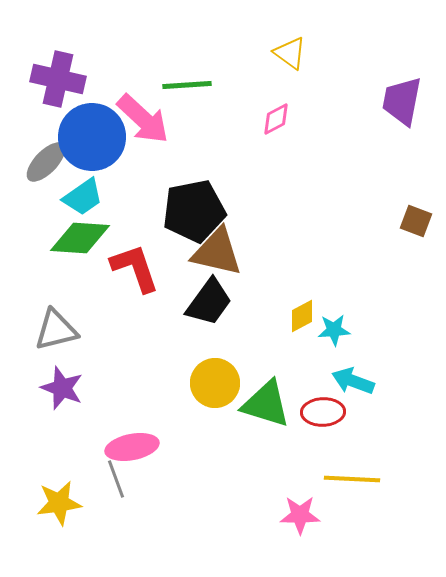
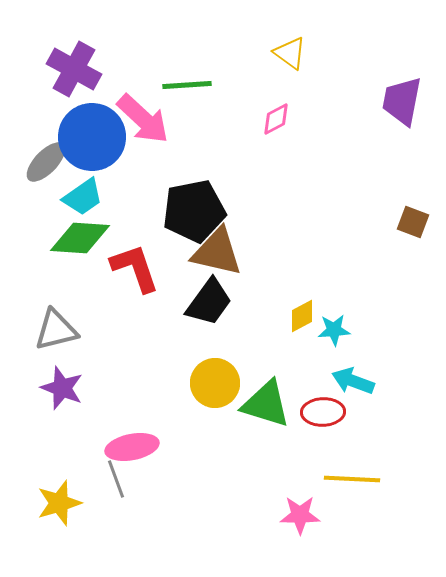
purple cross: moved 16 px right, 10 px up; rotated 16 degrees clockwise
brown square: moved 3 px left, 1 px down
yellow star: rotated 9 degrees counterclockwise
